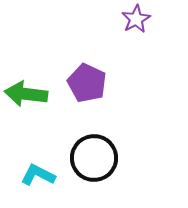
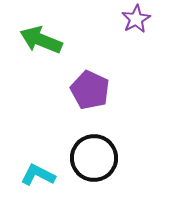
purple pentagon: moved 3 px right, 7 px down
green arrow: moved 15 px right, 54 px up; rotated 15 degrees clockwise
